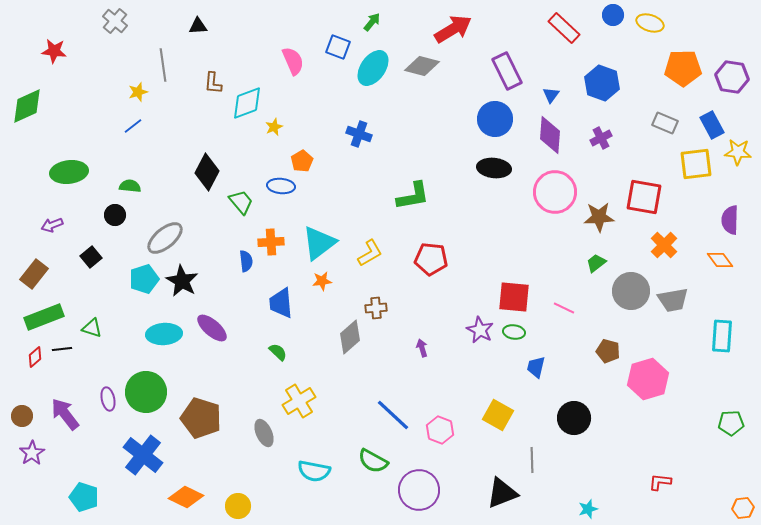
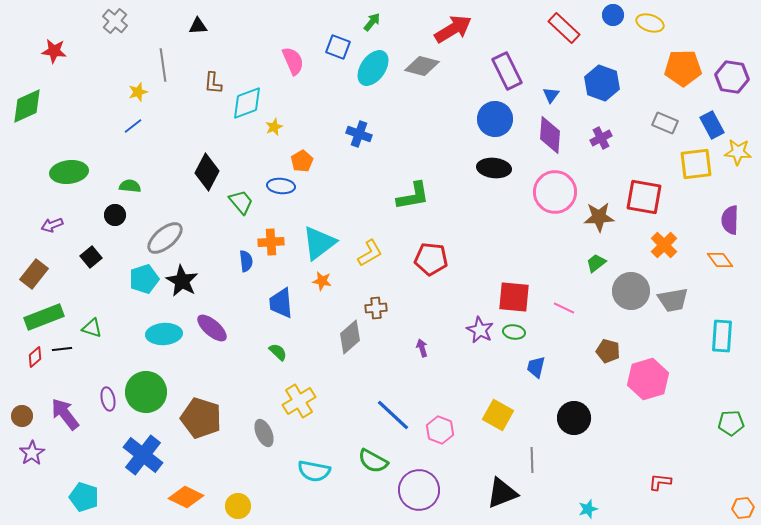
orange star at (322, 281): rotated 18 degrees clockwise
